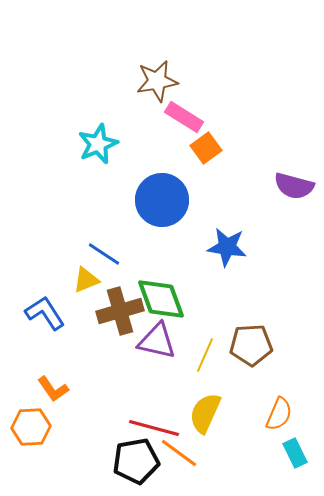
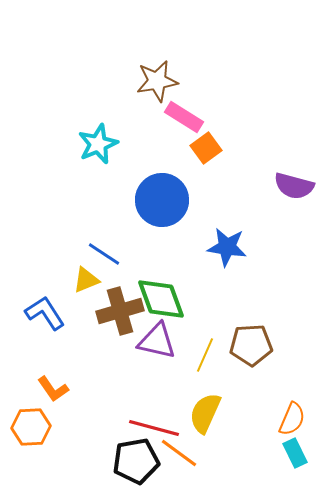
orange semicircle: moved 13 px right, 5 px down
